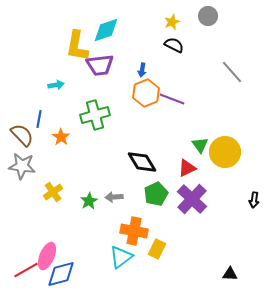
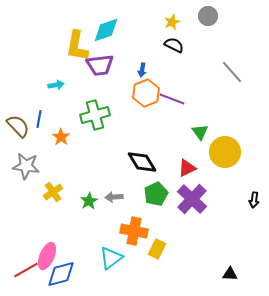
brown semicircle: moved 4 px left, 9 px up
green triangle: moved 13 px up
gray star: moved 4 px right
cyan triangle: moved 10 px left, 1 px down
